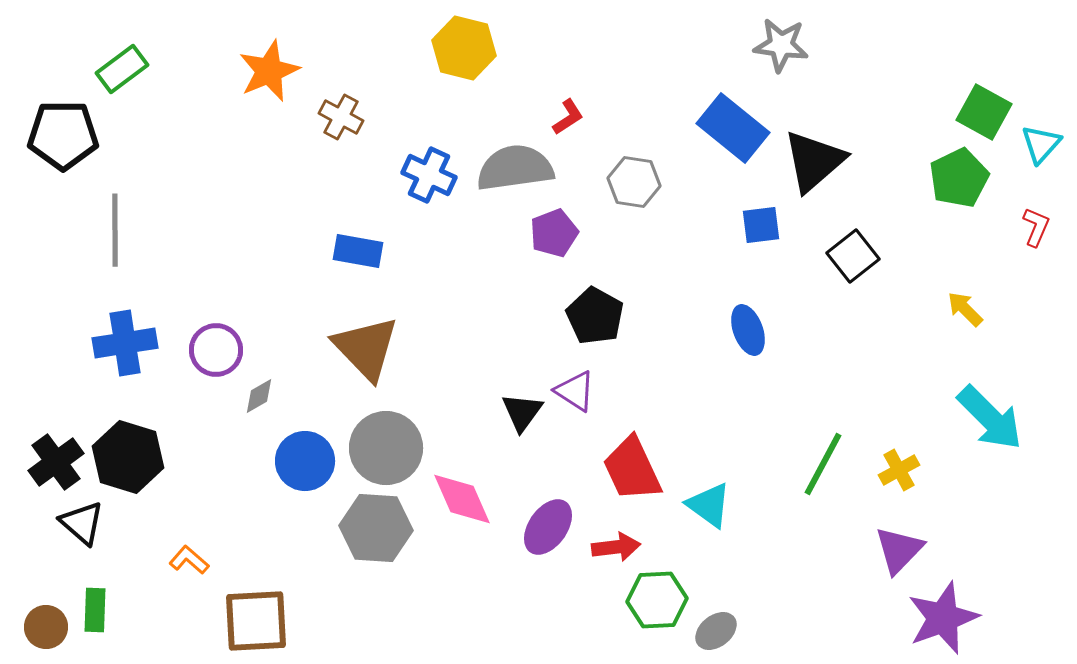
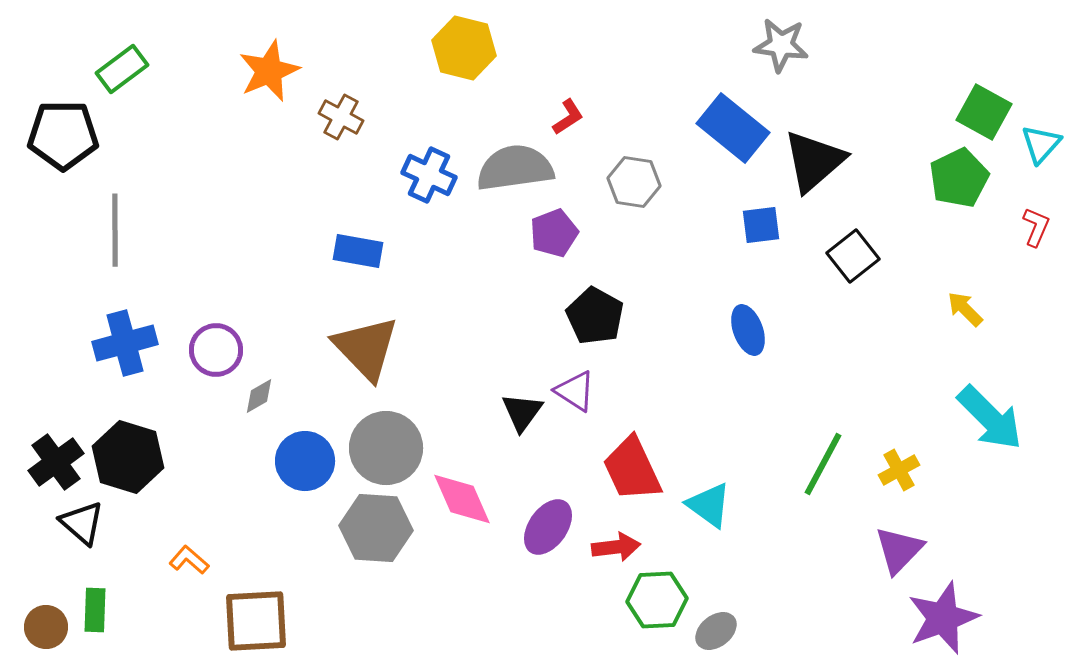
blue cross at (125, 343): rotated 6 degrees counterclockwise
